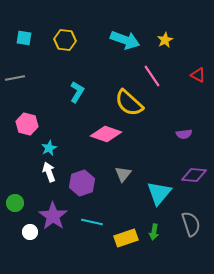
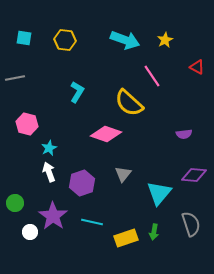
red triangle: moved 1 px left, 8 px up
